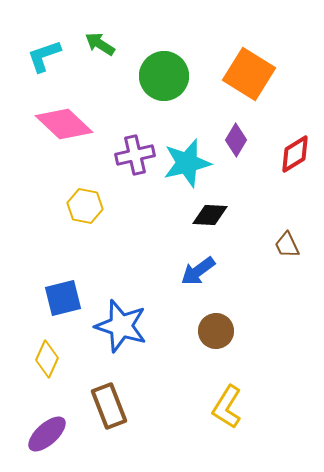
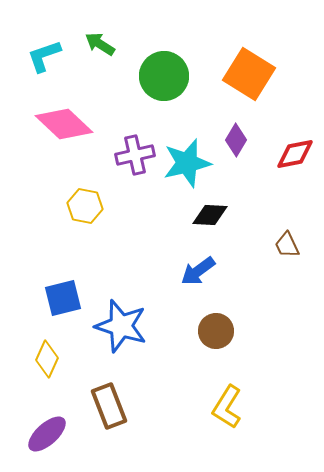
red diamond: rotated 21 degrees clockwise
